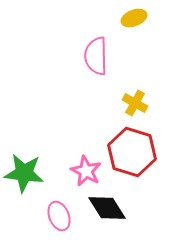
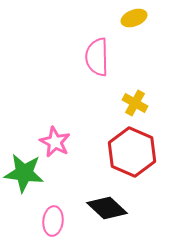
pink semicircle: moved 1 px right, 1 px down
red hexagon: rotated 6 degrees clockwise
pink star: moved 31 px left, 29 px up
black diamond: rotated 15 degrees counterclockwise
pink ellipse: moved 6 px left, 5 px down; rotated 28 degrees clockwise
